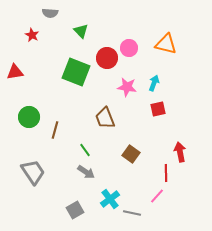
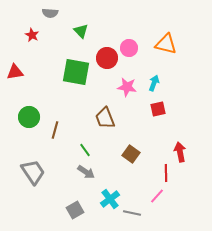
green square: rotated 12 degrees counterclockwise
